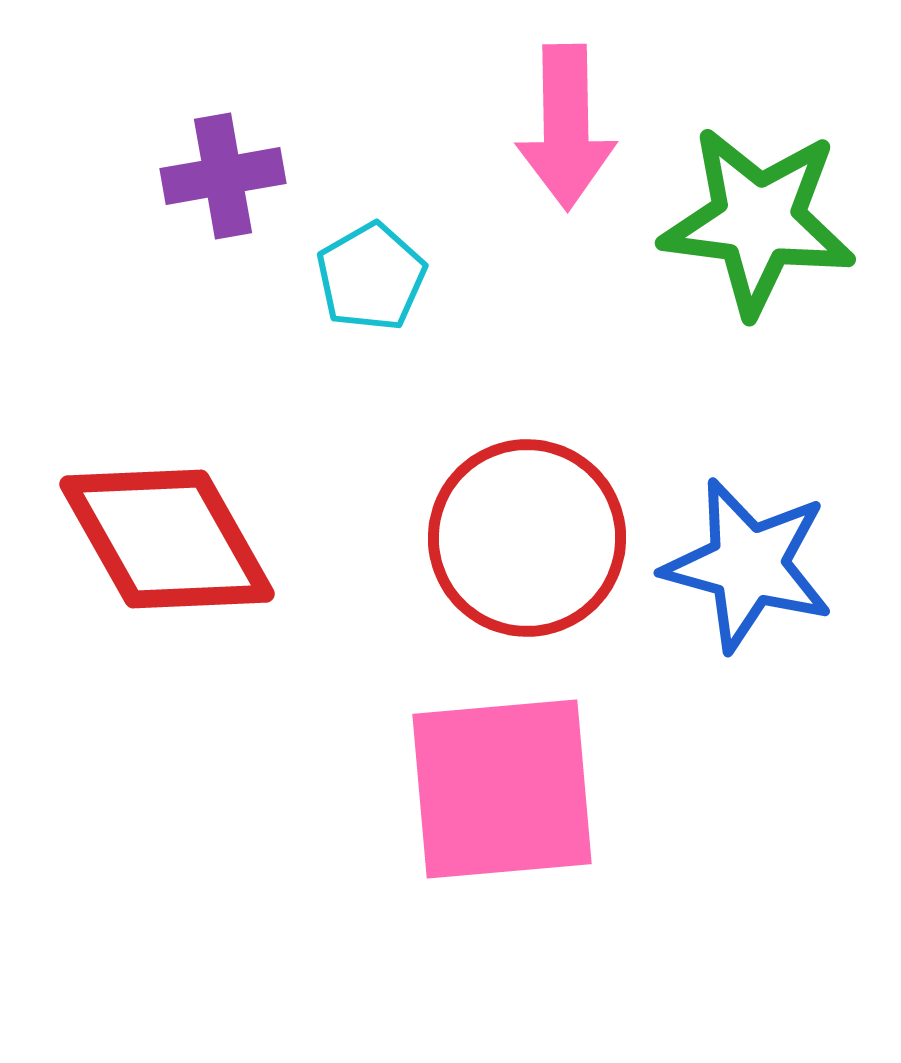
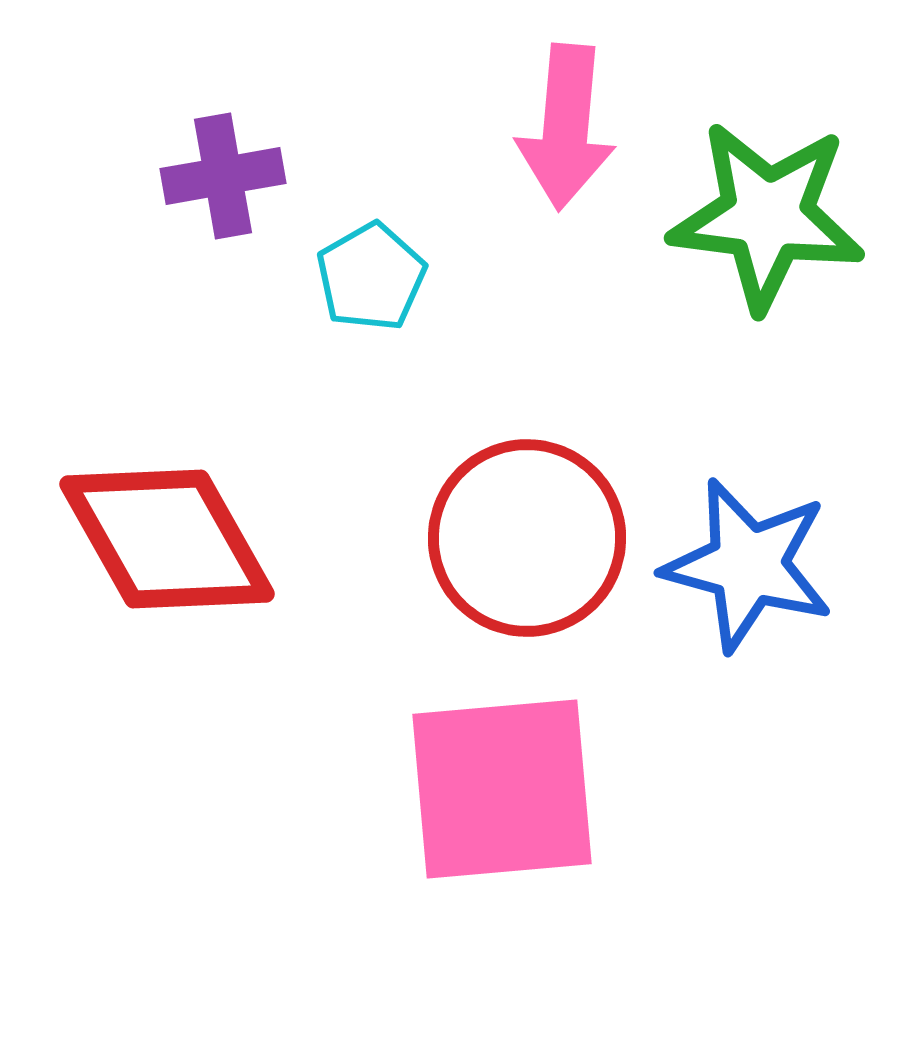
pink arrow: rotated 6 degrees clockwise
green star: moved 9 px right, 5 px up
